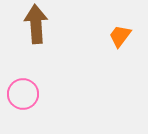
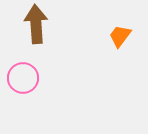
pink circle: moved 16 px up
